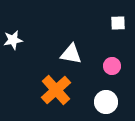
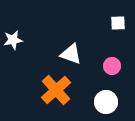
white triangle: rotated 10 degrees clockwise
